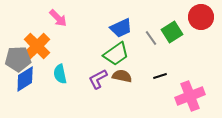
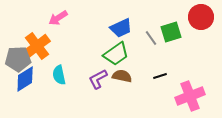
pink arrow: rotated 102 degrees clockwise
green square: moved 1 px left; rotated 15 degrees clockwise
orange cross: rotated 8 degrees clockwise
cyan semicircle: moved 1 px left, 1 px down
